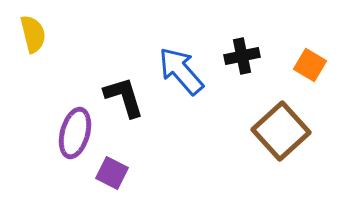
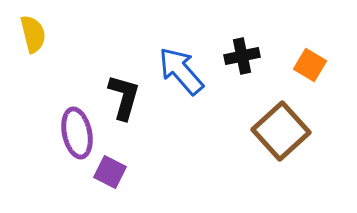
black L-shape: rotated 33 degrees clockwise
purple ellipse: moved 2 px right; rotated 27 degrees counterclockwise
purple square: moved 2 px left, 1 px up
